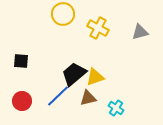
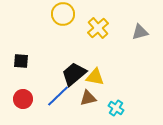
yellow cross: rotated 20 degrees clockwise
yellow triangle: rotated 30 degrees clockwise
red circle: moved 1 px right, 2 px up
